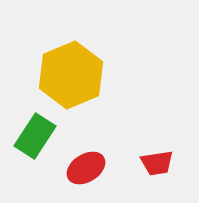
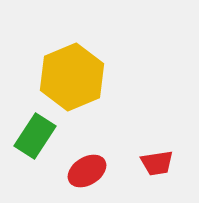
yellow hexagon: moved 1 px right, 2 px down
red ellipse: moved 1 px right, 3 px down
